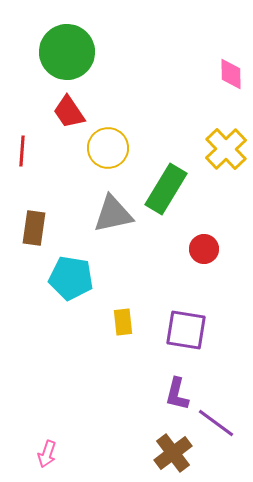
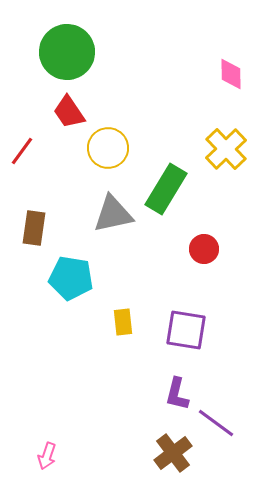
red line: rotated 32 degrees clockwise
pink arrow: moved 2 px down
